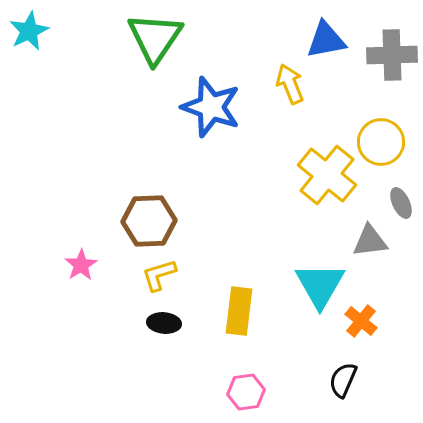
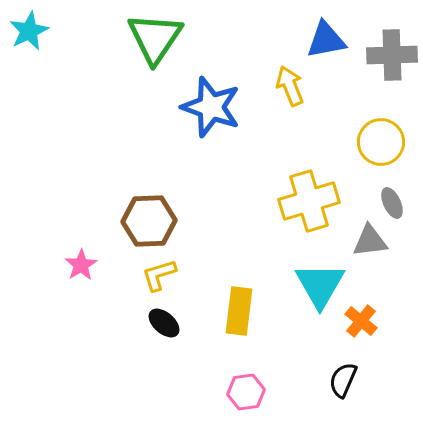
yellow arrow: moved 2 px down
yellow cross: moved 18 px left, 26 px down; rotated 34 degrees clockwise
gray ellipse: moved 9 px left
black ellipse: rotated 36 degrees clockwise
